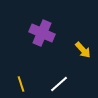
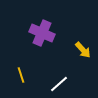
yellow line: moved 9 px up
